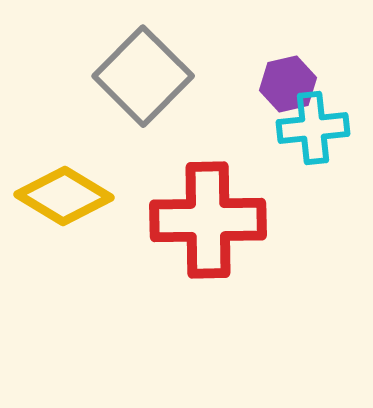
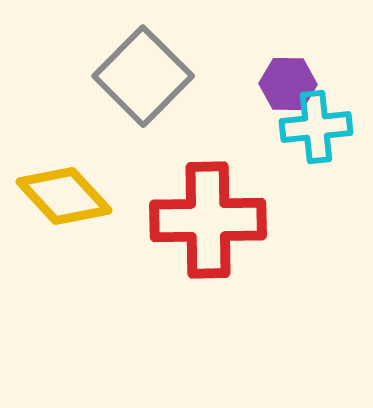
purple hexagon: rotated 14 degrees clockwise
cyan cross: moved 3 px right, 1 px up
yellow diamond: rotated 16 degrees clockwise
